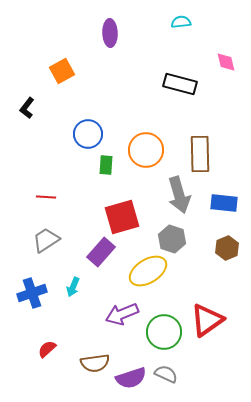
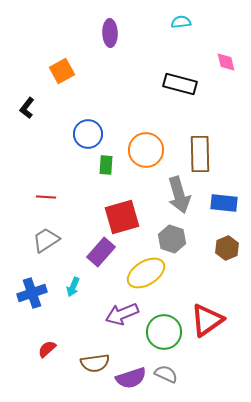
yellow ellipse: moved 2 px left, 2 px down
